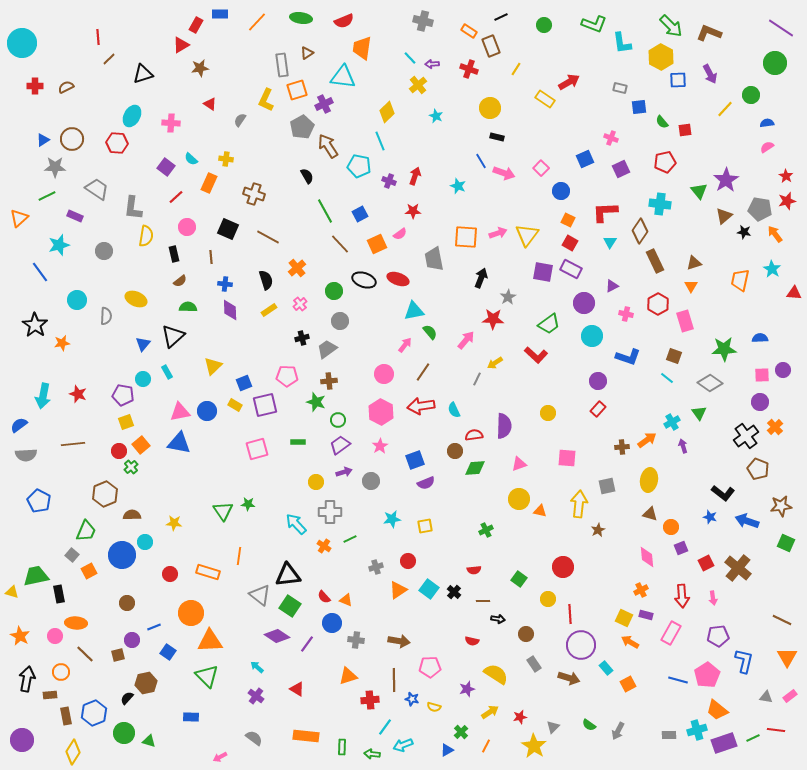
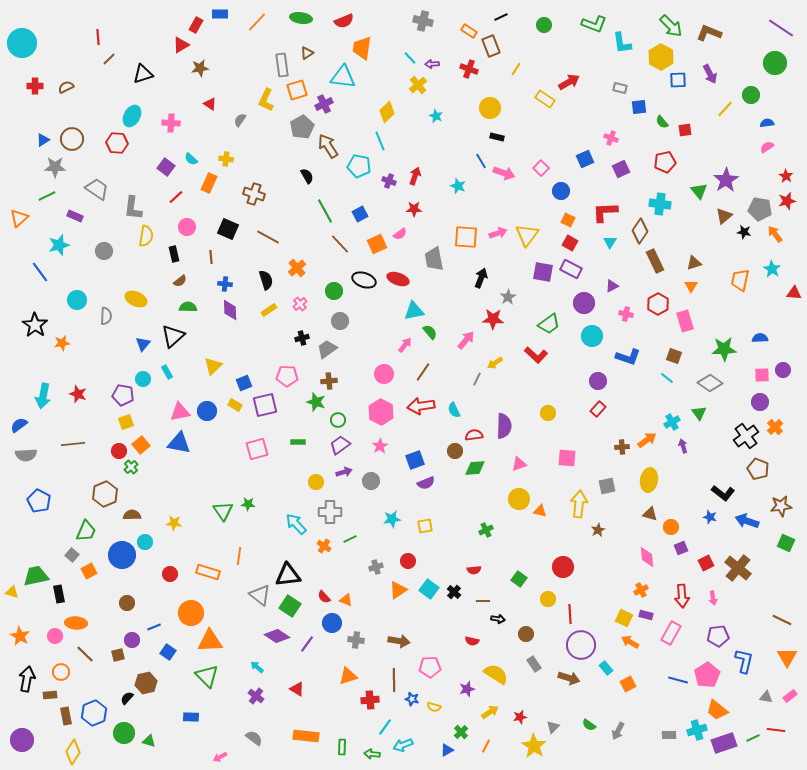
red star at (413, 211): moved 1 px right, 2 px up
